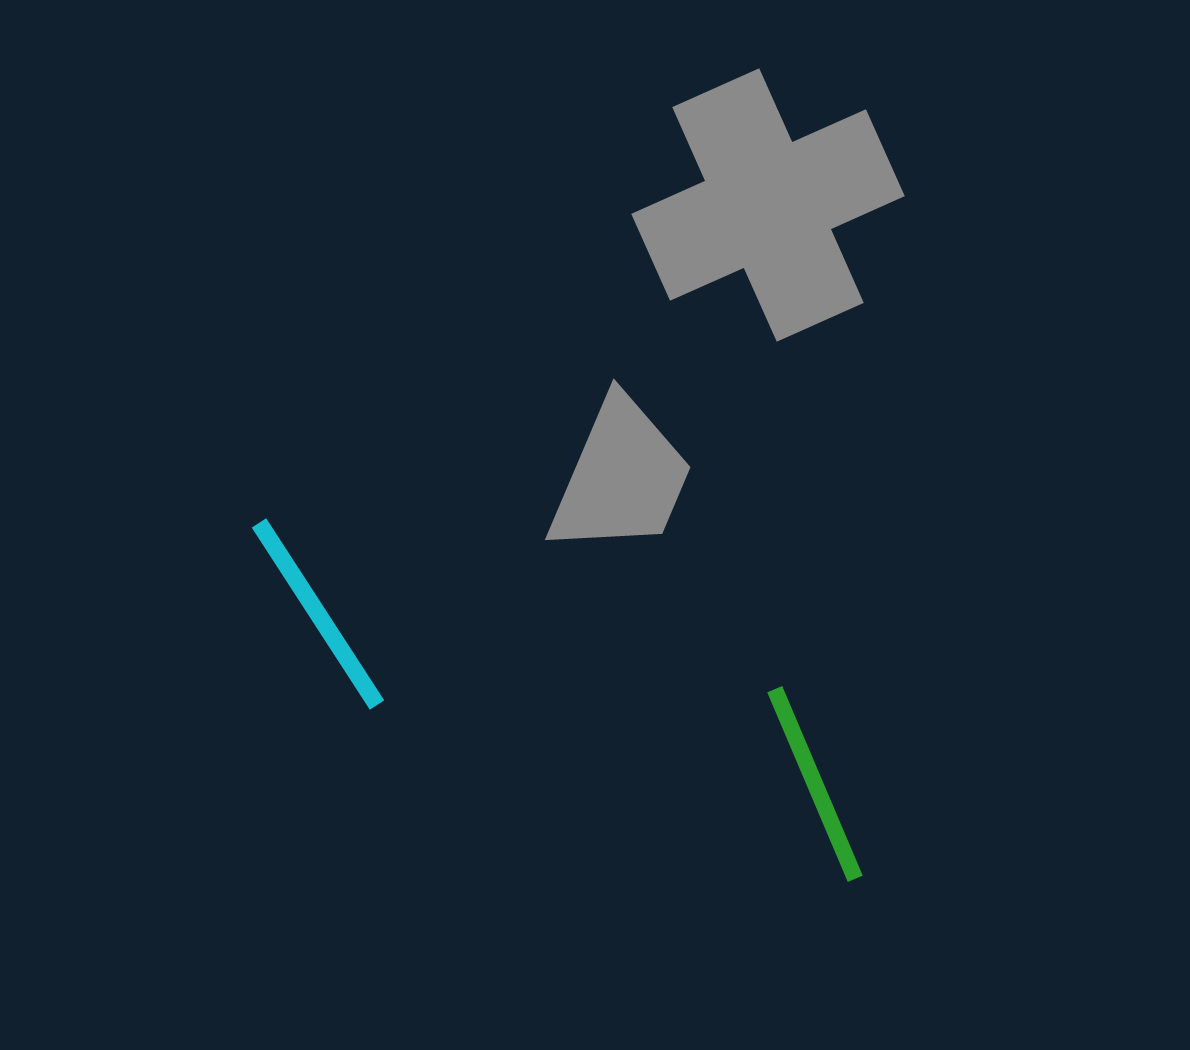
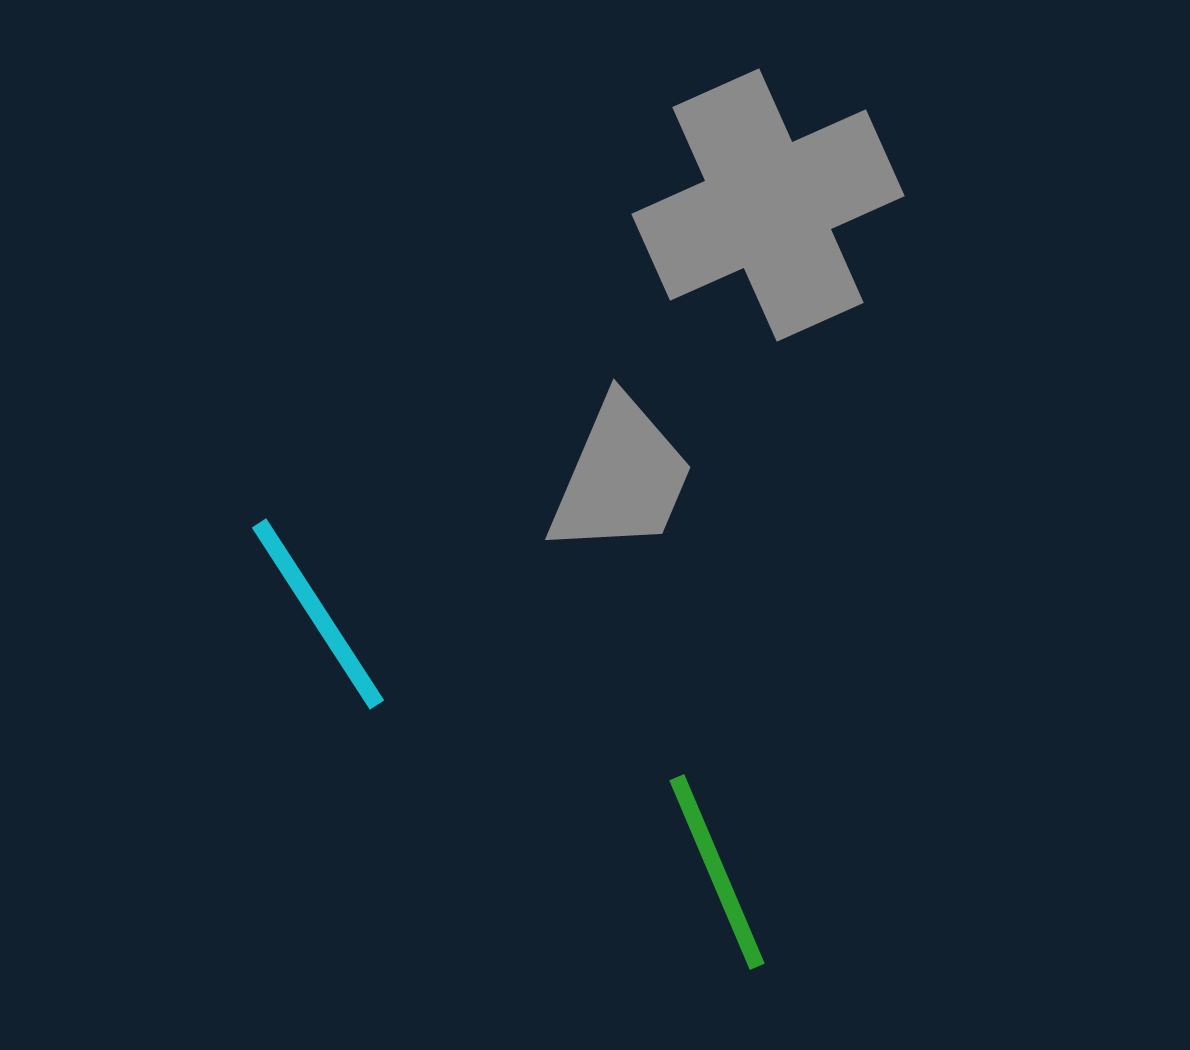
green line: moved 98 px left, 88 px down
